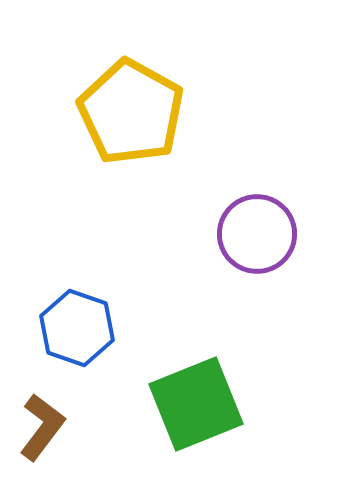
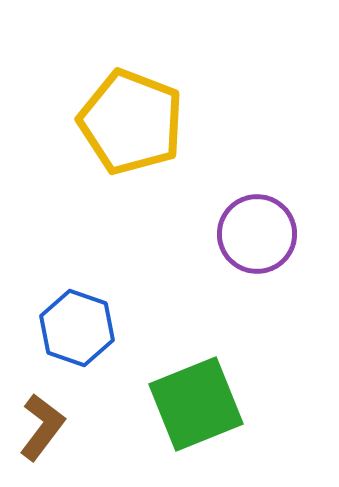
yellow pentagon: moved 10 px down; rotated 8 degrees counterclockwise
